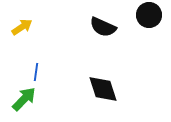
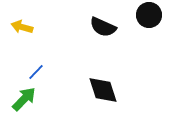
yellow arrow: rotated 130 degrees counterclockwise
blue line: rotated 36 degrees clockwise
black diamond: moved 1 px down
